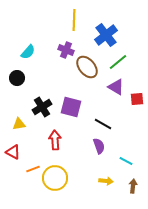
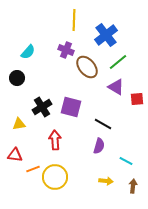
purple semicircle: rotated 35 degrees clockwise
red triangle: moved 2 px right, 3 px down; rotated 21 degrees counterclockwise
yellow circle: moved 1 px up
